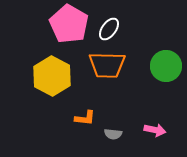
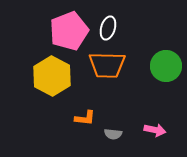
pink pentagon: moved 7 px down; rotated 21 degrees clockwise
white ellipse: moved 1 px left, 1 px up; rotated 20 degrees counterclockwise
